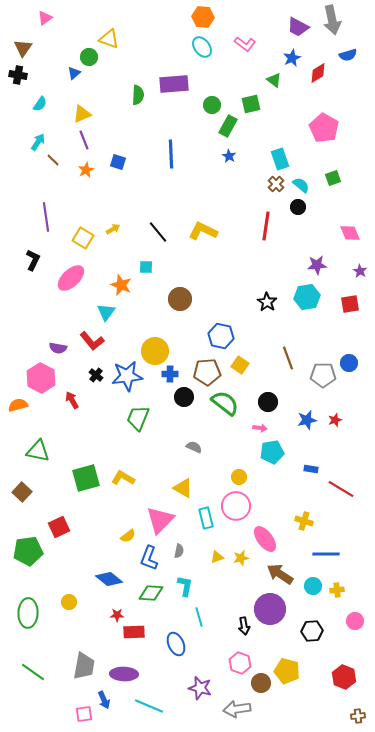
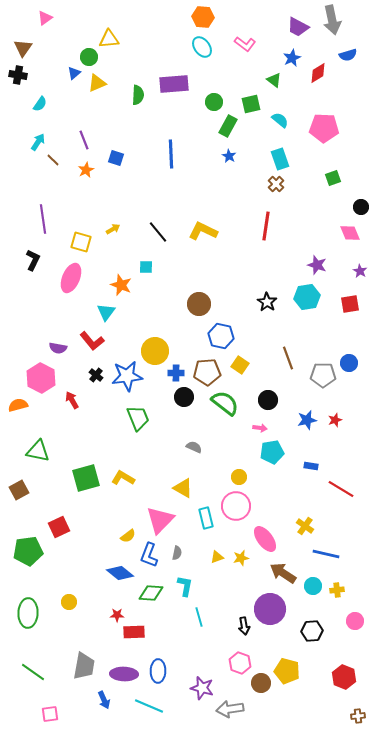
yellow triangle at (109, 39): rotated 25 degrees counterclockwise
green circle at (212, 105): moved 2 px right, 3 px up
yellow triangle at (82, 114): moved 15 px right, 31 px up
pink pentagon at (324, 128): rotated 28 degrees counterclockwise
blue square at (118, 162): moved 2 px left, 4 px up
cyan semicircle at (301, 185): moved 21 px left, 65 px up
black circle at (298, 207): moved 63 px right
purple line at (46, 217): moved 3 px left, 2 px down
yellow square at (83, 238): moved 2 px left, 4 px down; rotated 15 degrees counterclockwise
purple star at (317, 265): rotated 24 degrees clockwise
pink ellipse at (71, 278): rotated 24 degrees counterclockwise
brown circle at (180, 299): moved 19 px right, 5 px down
blue cross at (170, 374): moved 6 px right, 1 px up
black circle at (268, 402): moved 2 px up
green trapezoid at (138, 418): rotated 136 degrees clockwise
blue rectangle at (311, 469): moved 3 px up
brown square at (22, 492): moved 3 px left, 2 px up; rotated 18 degrees clockwise
yellow cross at (304, 521): moved 1 px right, 5 px down; rotated 18 degrees clockwise
gray semicircle at (179, 551): moved 2 px left, 2 px down
blue line at (326, 554): rotated 12 degrees clockwise
blue L-shape at (149, 558): moved 3 px up
brown arrow at (280, 574): moved 3 px right, 1 px up
blue diamond at (109, 579): moved 11 px right, 6 px up
blue ellipse at (176, 644): moved 18 px left, 27 px down; rotated 25 degrees clockwise
purple star at (200, 688): moved 2 px right
gray arrow at (237, 709): moved 7 px left
pink square at (84, 714): moved 34 px left
